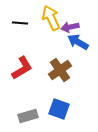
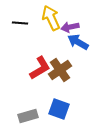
red L-shape: moved 18 px right
